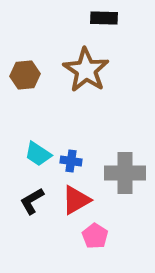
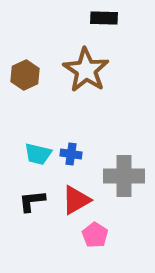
brown hexagon: rotated 20 degrees counterclockwise
cyan trapezoid: rotated 20 degrees counterclockwise
blue cross: moved 7 px up
gray cross: moved 1 px left, 3 px down
black L-shape: rotated 24 degrees clockwise
pink pentagon: moved 1 px up
